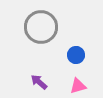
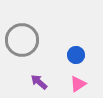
gray circle: moved 19 px left, 13 px down
pink triangle: moved 2 px up; rotated 18 degrees counterclockwise
